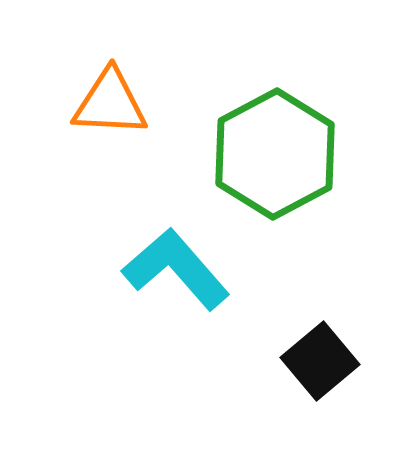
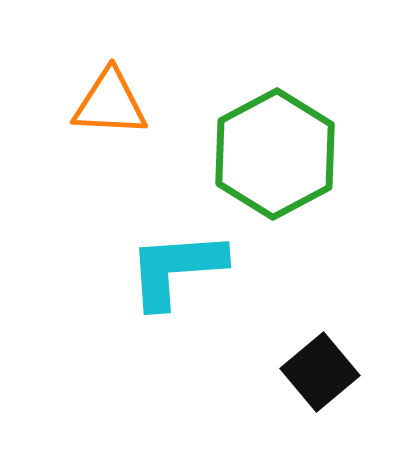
cyan L-shape: rotated 53 degrees counterclockwise
black square: moved 11 px down
